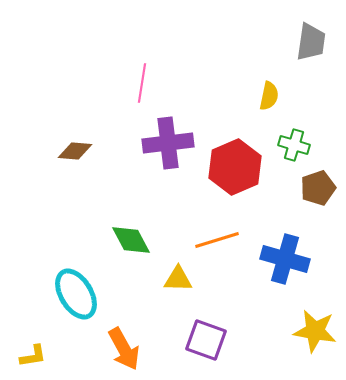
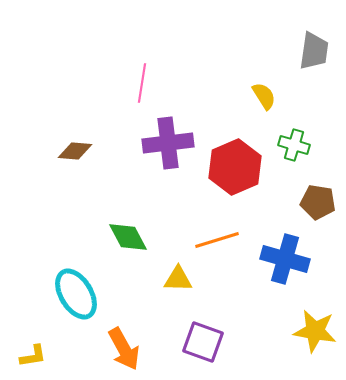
gray trapezoid: moved 3 px right, 9 px down
yellow semicircle: moved 5 px left; rotated 44 degrees counterclockwise
brown pentagon: moved 14 px down; rotated 28 degrees clockwise
green diamond: moved 3 px left, 3 px up
purple square: moved 3 px left, 2 px down
